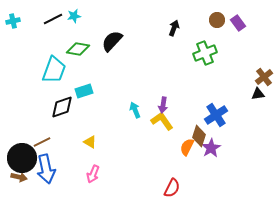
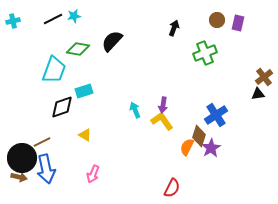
purple rectangle: rotated 49 degrees clockwise
yellow triangle: moved 5 px left, 7 px up
